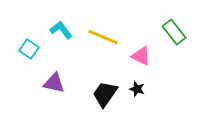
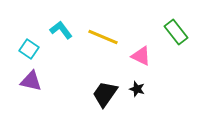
green rectangle: moved 2 px right
purple triangle: moved 23 px left, 2 px up
